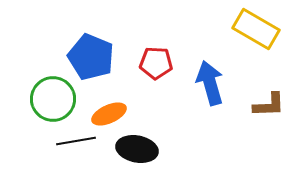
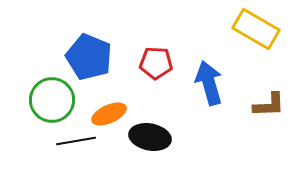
blue pentagon: moved 2 px left
blue arrow: moved 1 px left
green circle: moved 1 px left, 1 px down
black ellipse: moved 13 px right, 12 px up
